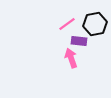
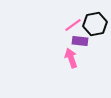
pink line: moved 6 px right, 1 px down
purple rectangle: moved 1 px right
